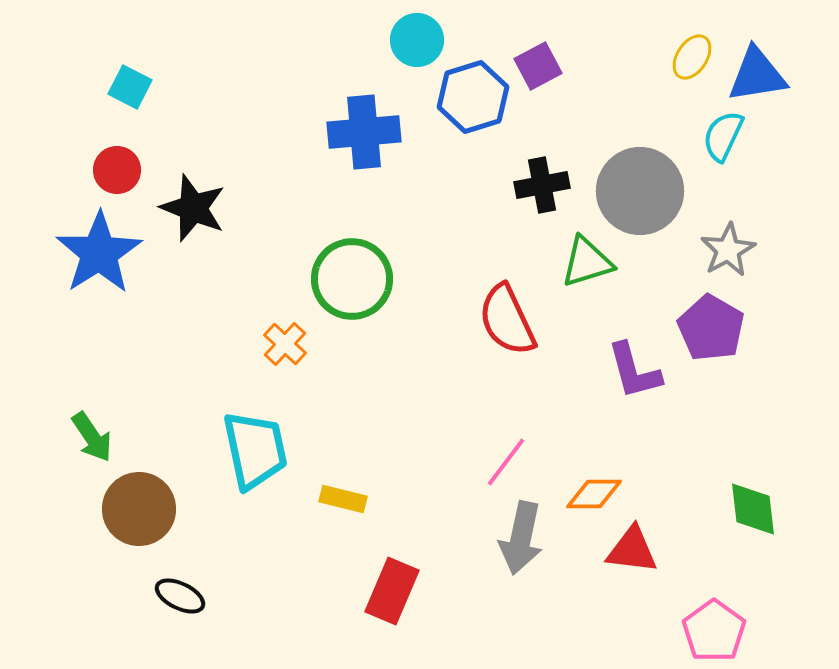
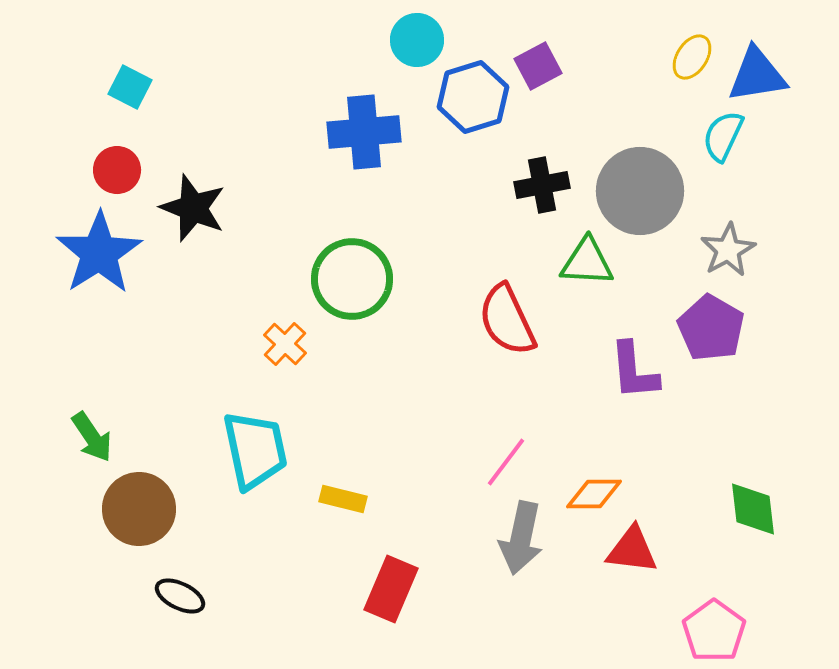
green triangle: rotated 20 degrees clockwise
purple L-shape: rotated 10 degrees clockwise
red rectangle: moved 1 px left, 2 px up
